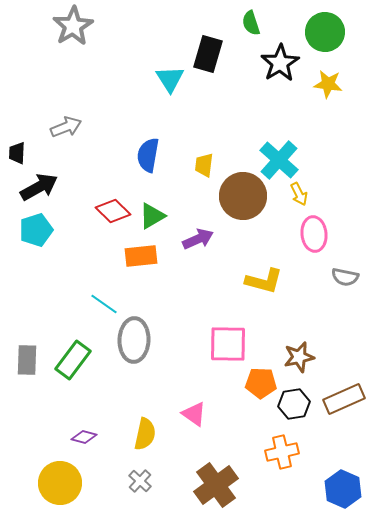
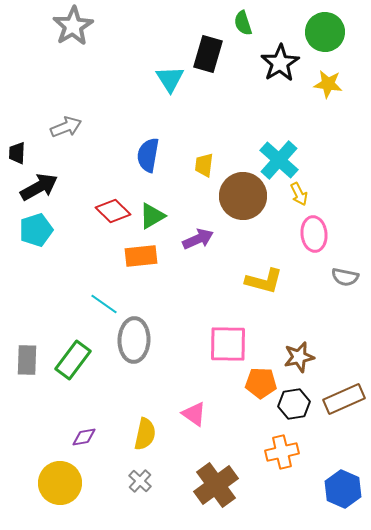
green semicircle: moved 8 px left
purple diamond: rotated 25 degrees counterclockwise
